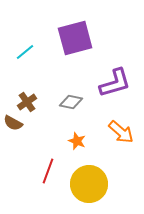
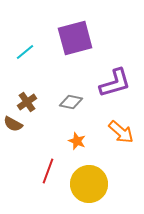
brown semicircle: moved 1 px down
